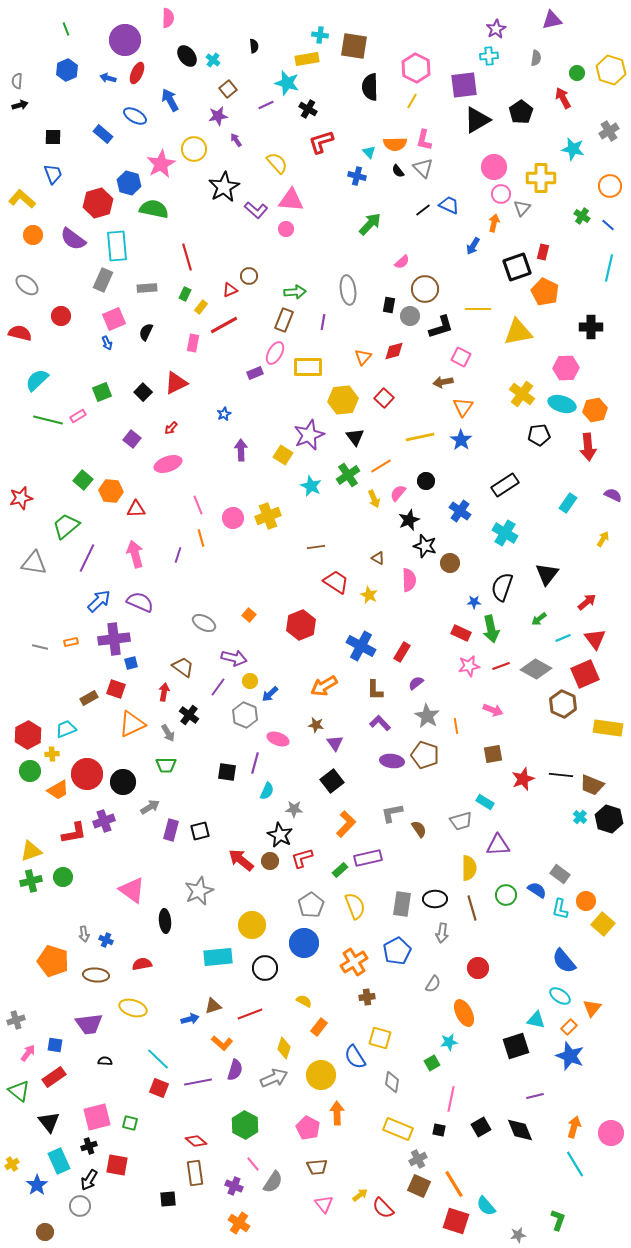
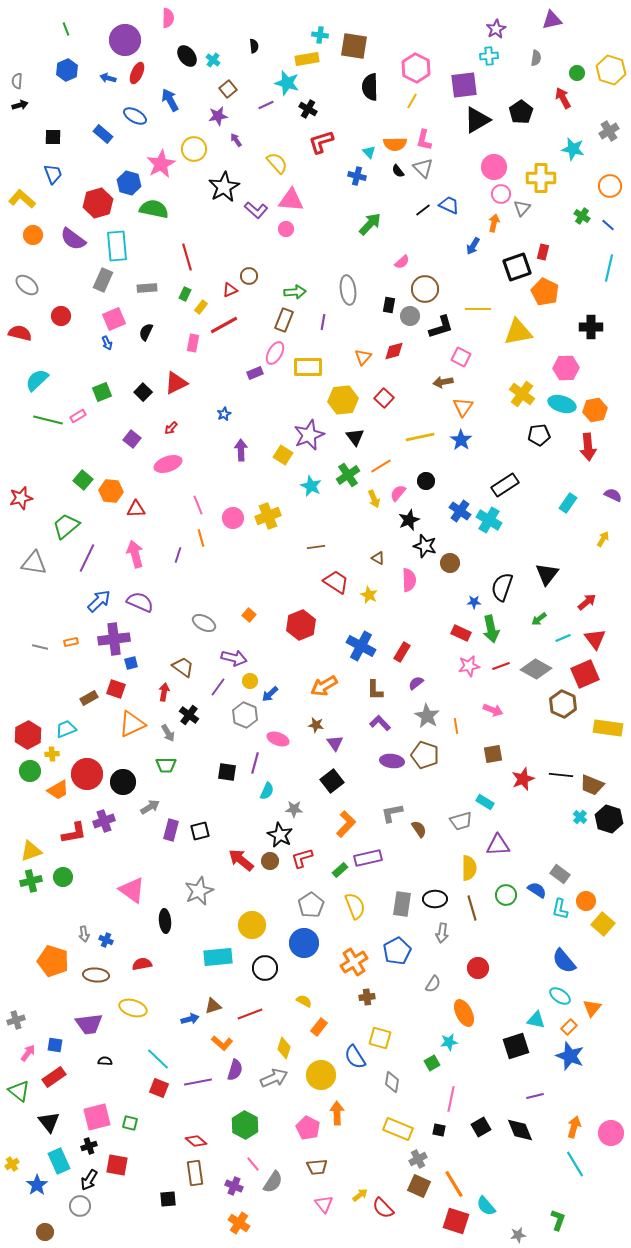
cyan cross at (505, 533): moved 16 px left, 13 px up
